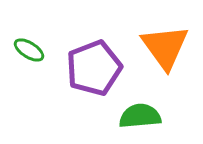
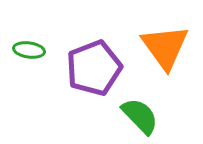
green ellipse: rotated 24 degrees counterclockwise
green semicircle: rotated 51 degrees clockwise
